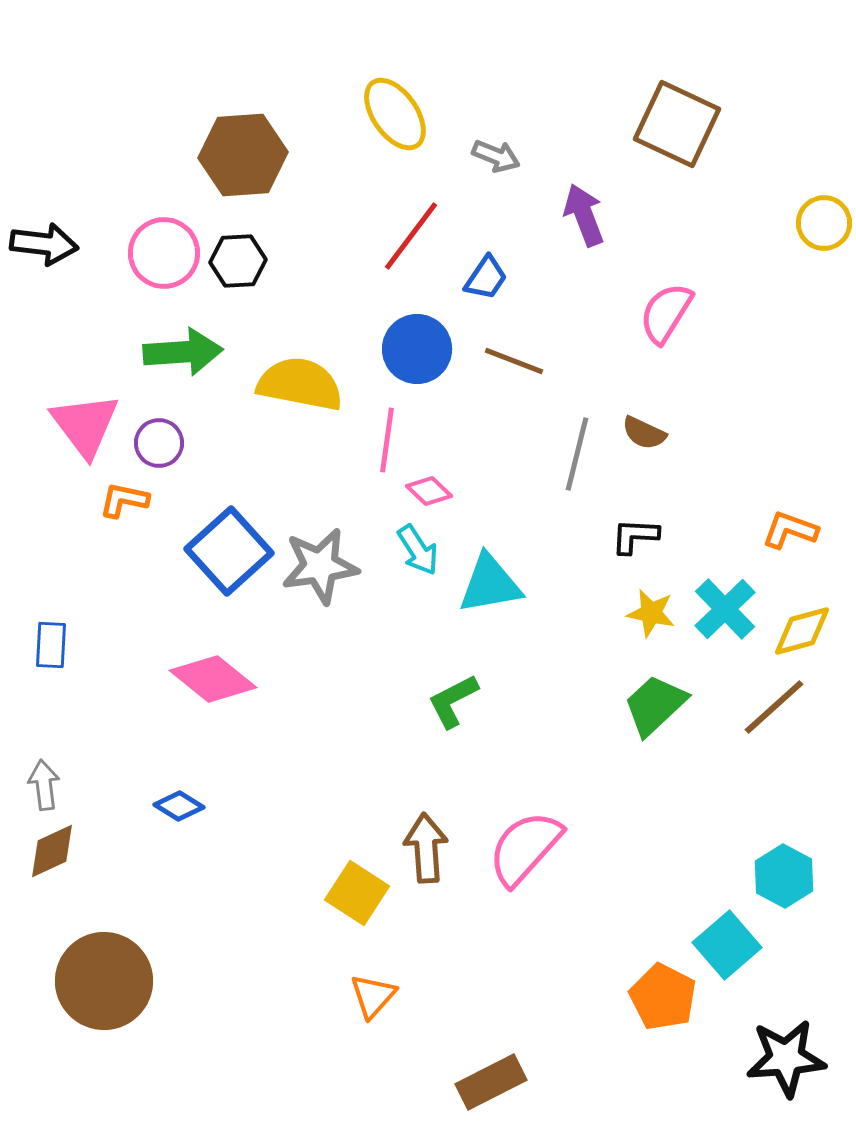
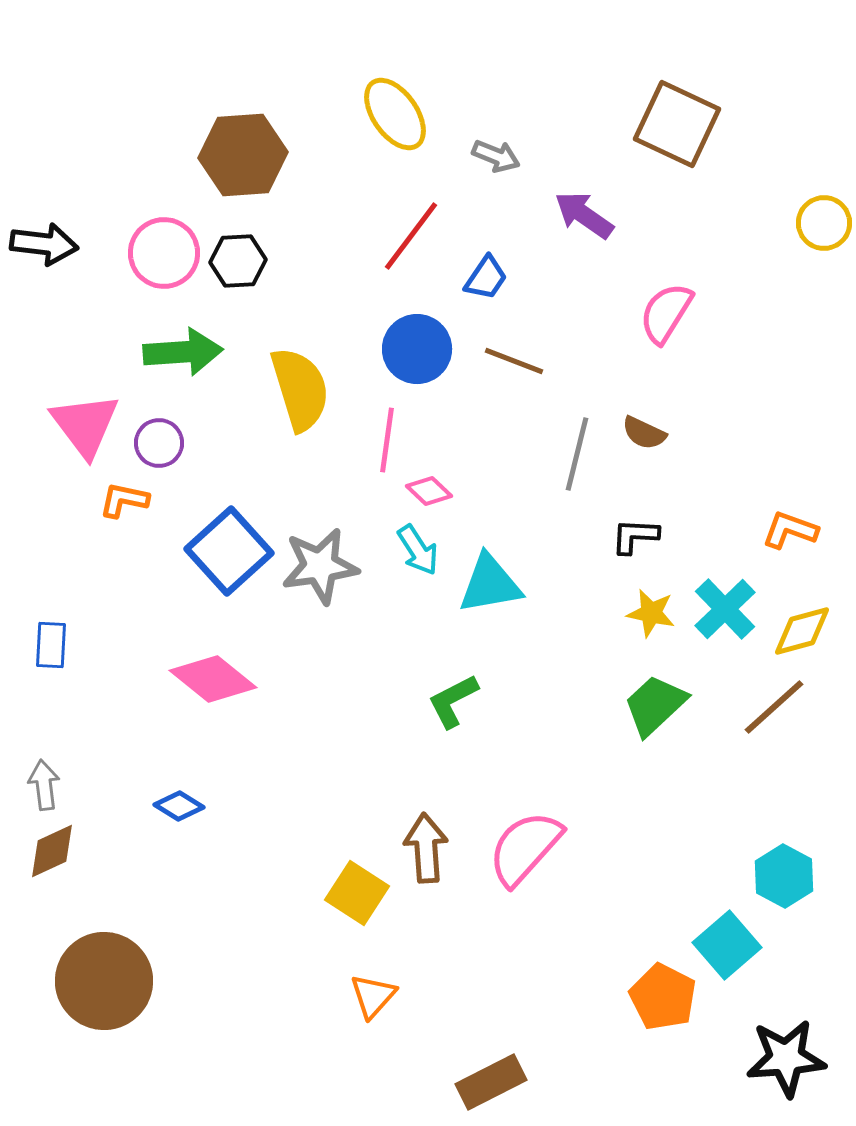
purple arrow at (584, 215): rotated 34 degrees counterclockwise
yellow semicircle at (300, 384): moved 5 px down; rotated 62 degrees clockwise
